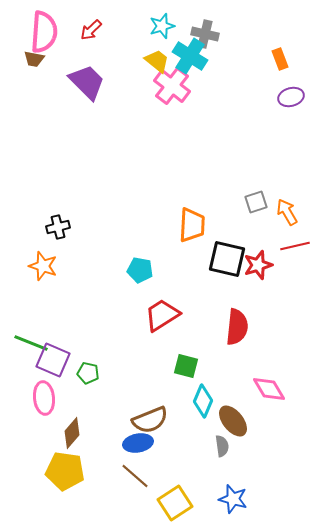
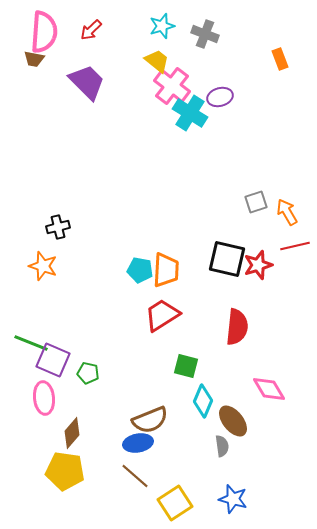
gray cross: rotated 8 degrees clockwise
cyan cross: moved 57 px down
purple ellipse: moved 71 px left
orange trapezoid: moved 26 px left, 45 px down
